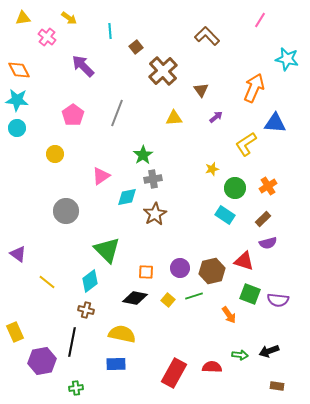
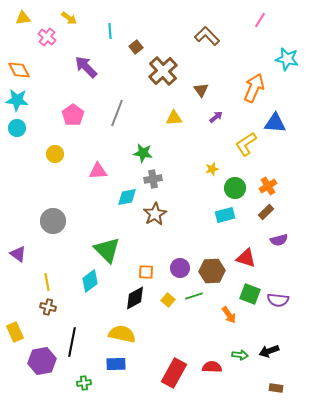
purple arrow at (83, 66): moved 3 px right, 1 px down
green star at (143, 155): moved 2 px up; rotated 30 degrees counterclockwise
pink triangle at (101, 176): moved 3 px left, 5 px up; rotated 30 degrees clockwise
gray circle at (66, 211): moved 13 px left, 10 px down
cyan rectangle at (225, 215): rotated 48 degrees counterclockwise
brown rectangle at (263, 219): moved 3 px right, 7 px up
purple semicircle at (268, 243): moved 11 px right, 3 px up
red triangle at (244, 261): moved 2 px right, 3 px up
brown hexagon at (212, 271): rotated 10 degrees clockwise
yellow line at (47, 282): rotated 42 degrees clockwise
black diamond at (135, 298): rotated 40 degrees counterclockwise
brown cross at (86, 310): moved 38 px left, 3 px up
brown rectangle at (277, 386): moved 1 px left, 2 px down
green cross at (76, 388): moved 8 px right, 5 px up
